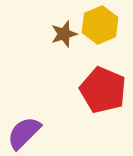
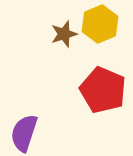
yellow hexagon: moved 1 px up
purple semicircle: rotated 27 degrees counterclockwise
